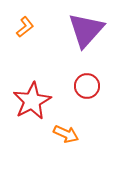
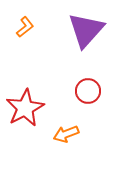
red circle: moved 1 px right, 5 px down
red star: moved 7 px left, 7 px down
orange arrow: rotated 135 degrees clockwise
